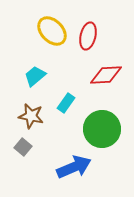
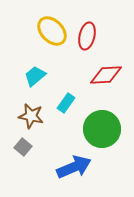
red ellipse: moved 1 px left
